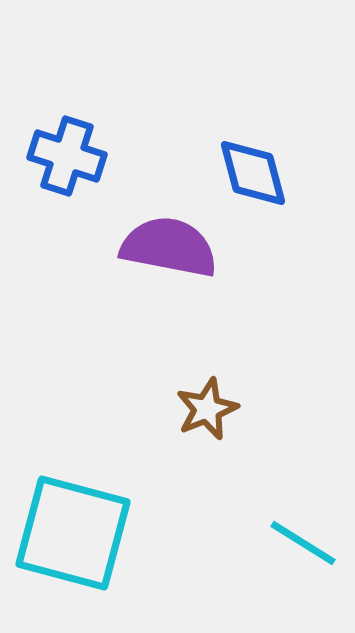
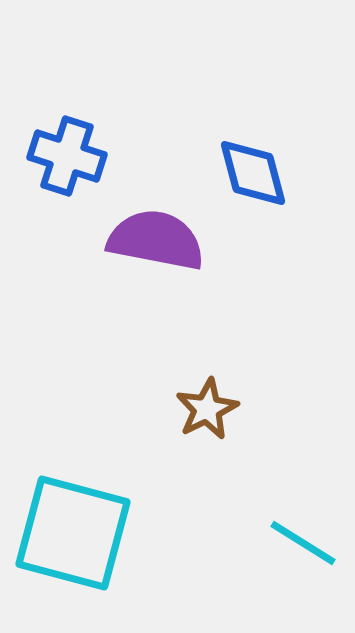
purple semicircle: moved 13 px left, 7 px up
brown star: rotated 4 degrees counterclockwise
